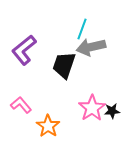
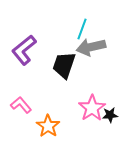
black star: moved 2 px left, 4 px down
